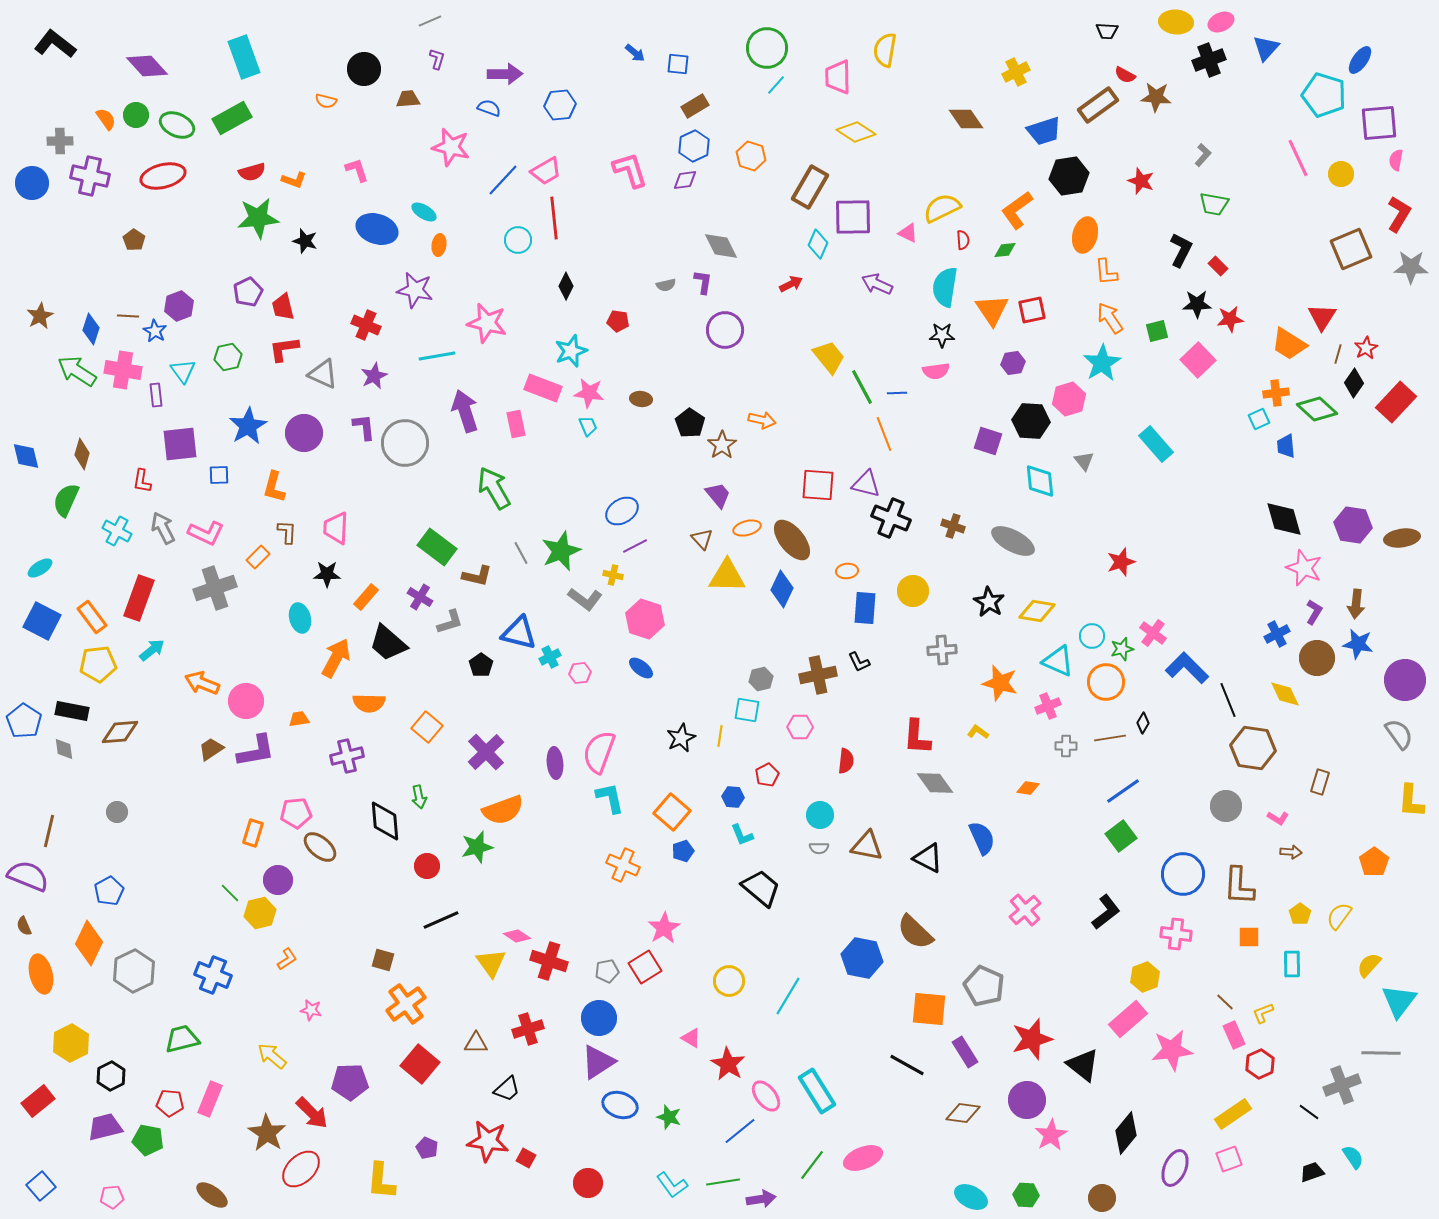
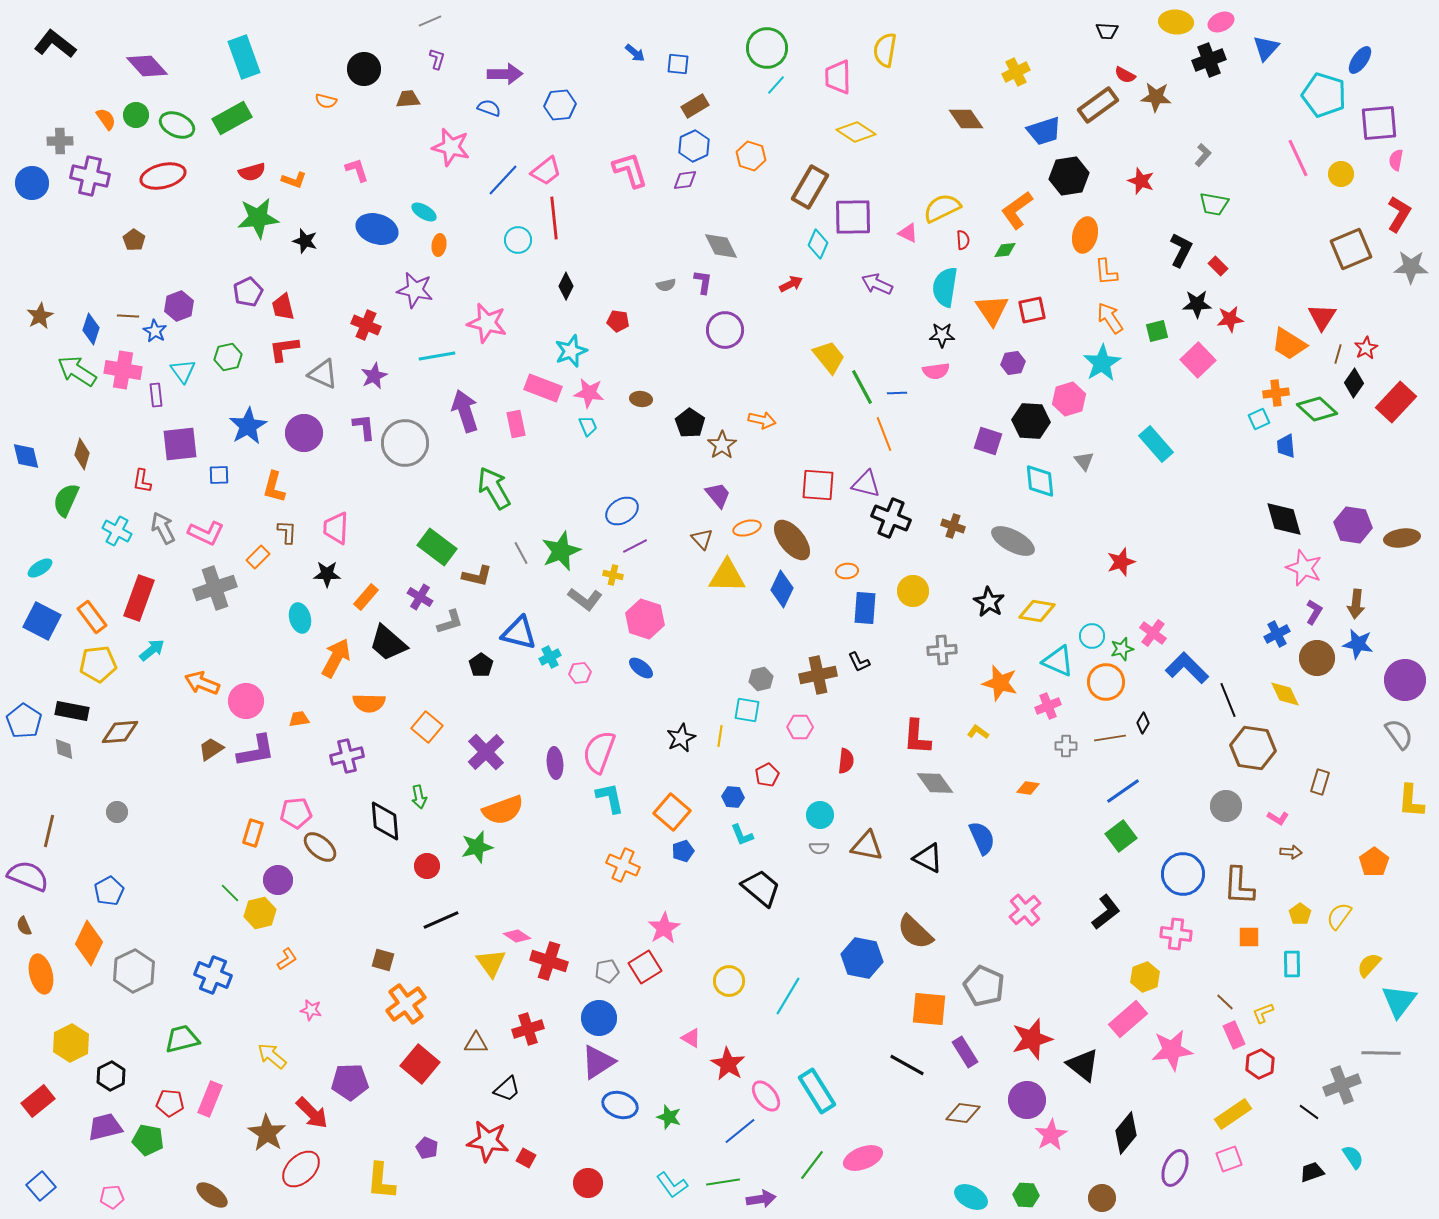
pink trapezoid at (546, 171): rotated 8 degrees counterclockwise
